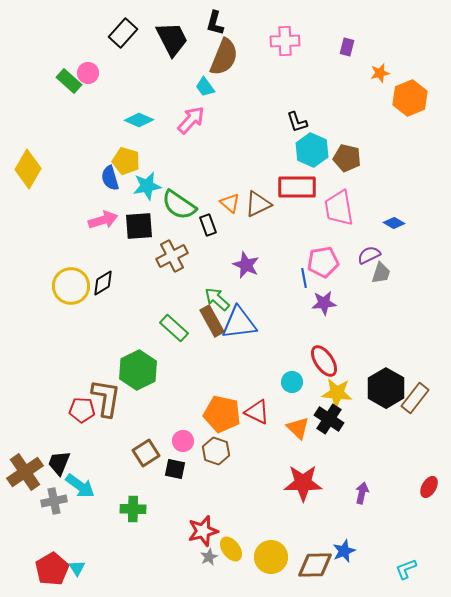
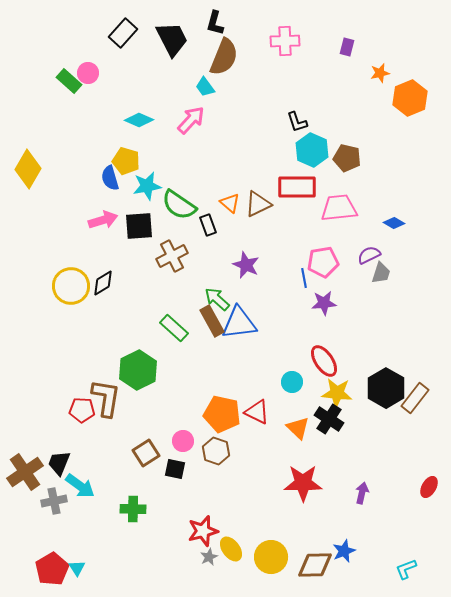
pink trapezoid at (339, 208): rotated 93 degrees clockwise
